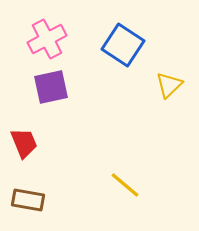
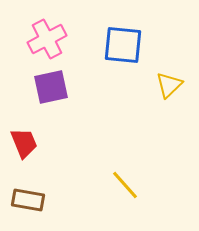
blue square: rotated 27 degrees counterclockwise
yellow line: rotated 8 degrees clockwise
